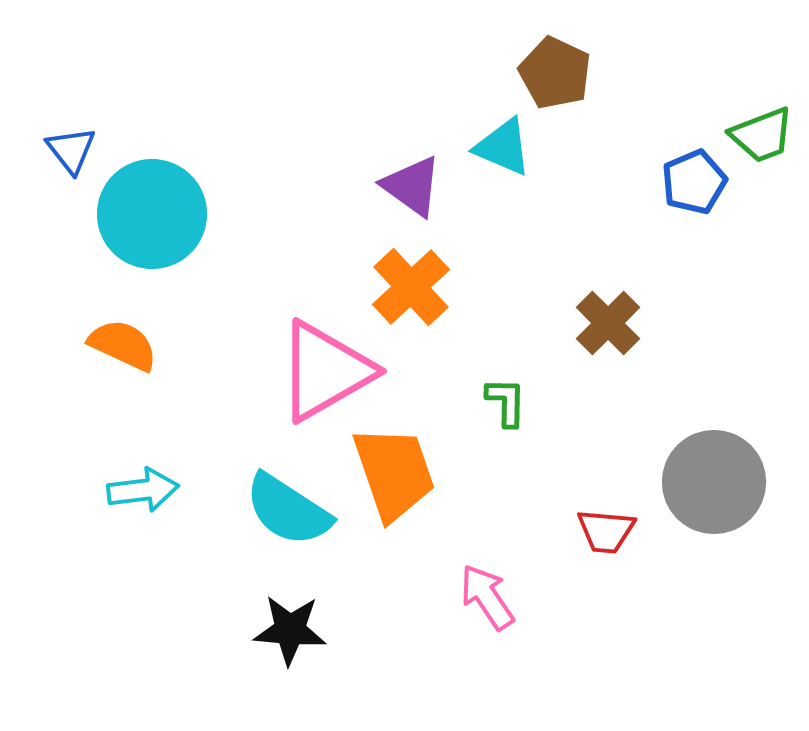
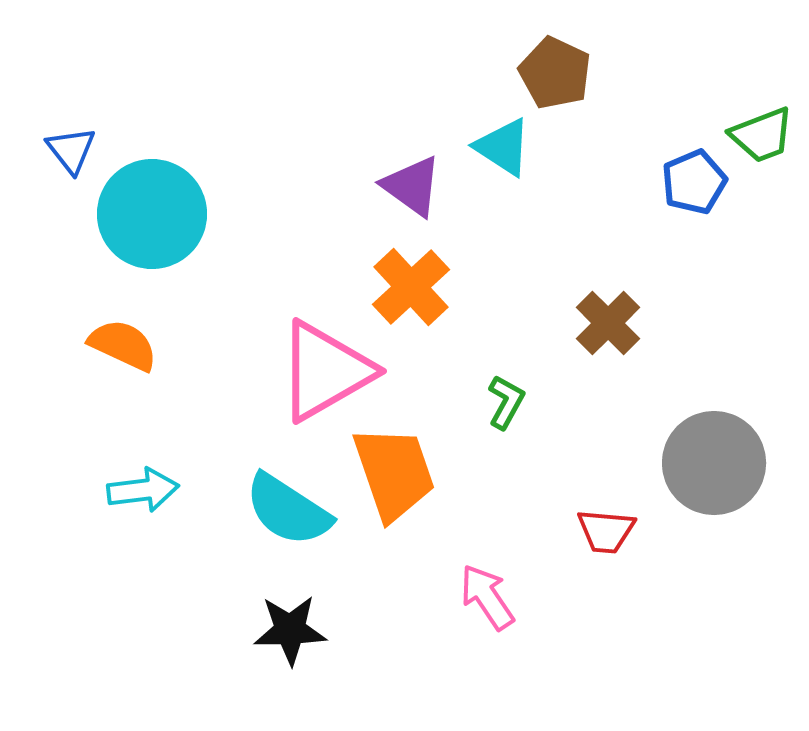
cyan triangle: rotated 10 degrees clockwise
green L-shape: rotated 28 degrees clockwise
gray circle: moved 19 px up
black star: rotated 6 degrees counterclockwise
